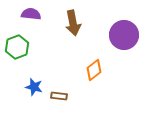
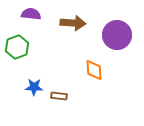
brown arrow: rotated 75 degrees counterclockwise
purple circle: moved 7 px left
orange diamond: rotated 55 degrees counterclockwise
blue star: rotated 12 degrees counterclockwise
